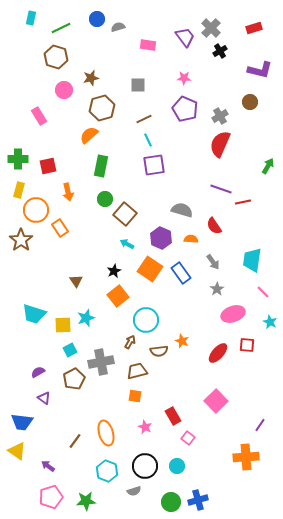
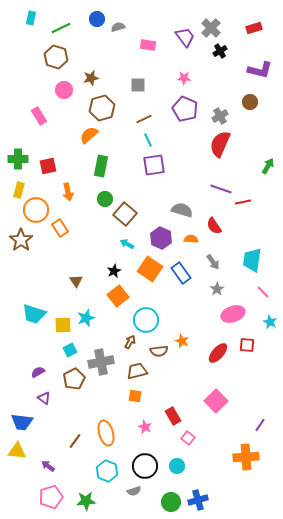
yellow triangle at (17, 451): rotated 30 degrees counterclockwise
